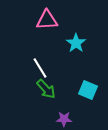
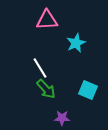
cyan star: rotated 12 degrees clockwise
purple star: moved 2 px left, 1 px up
